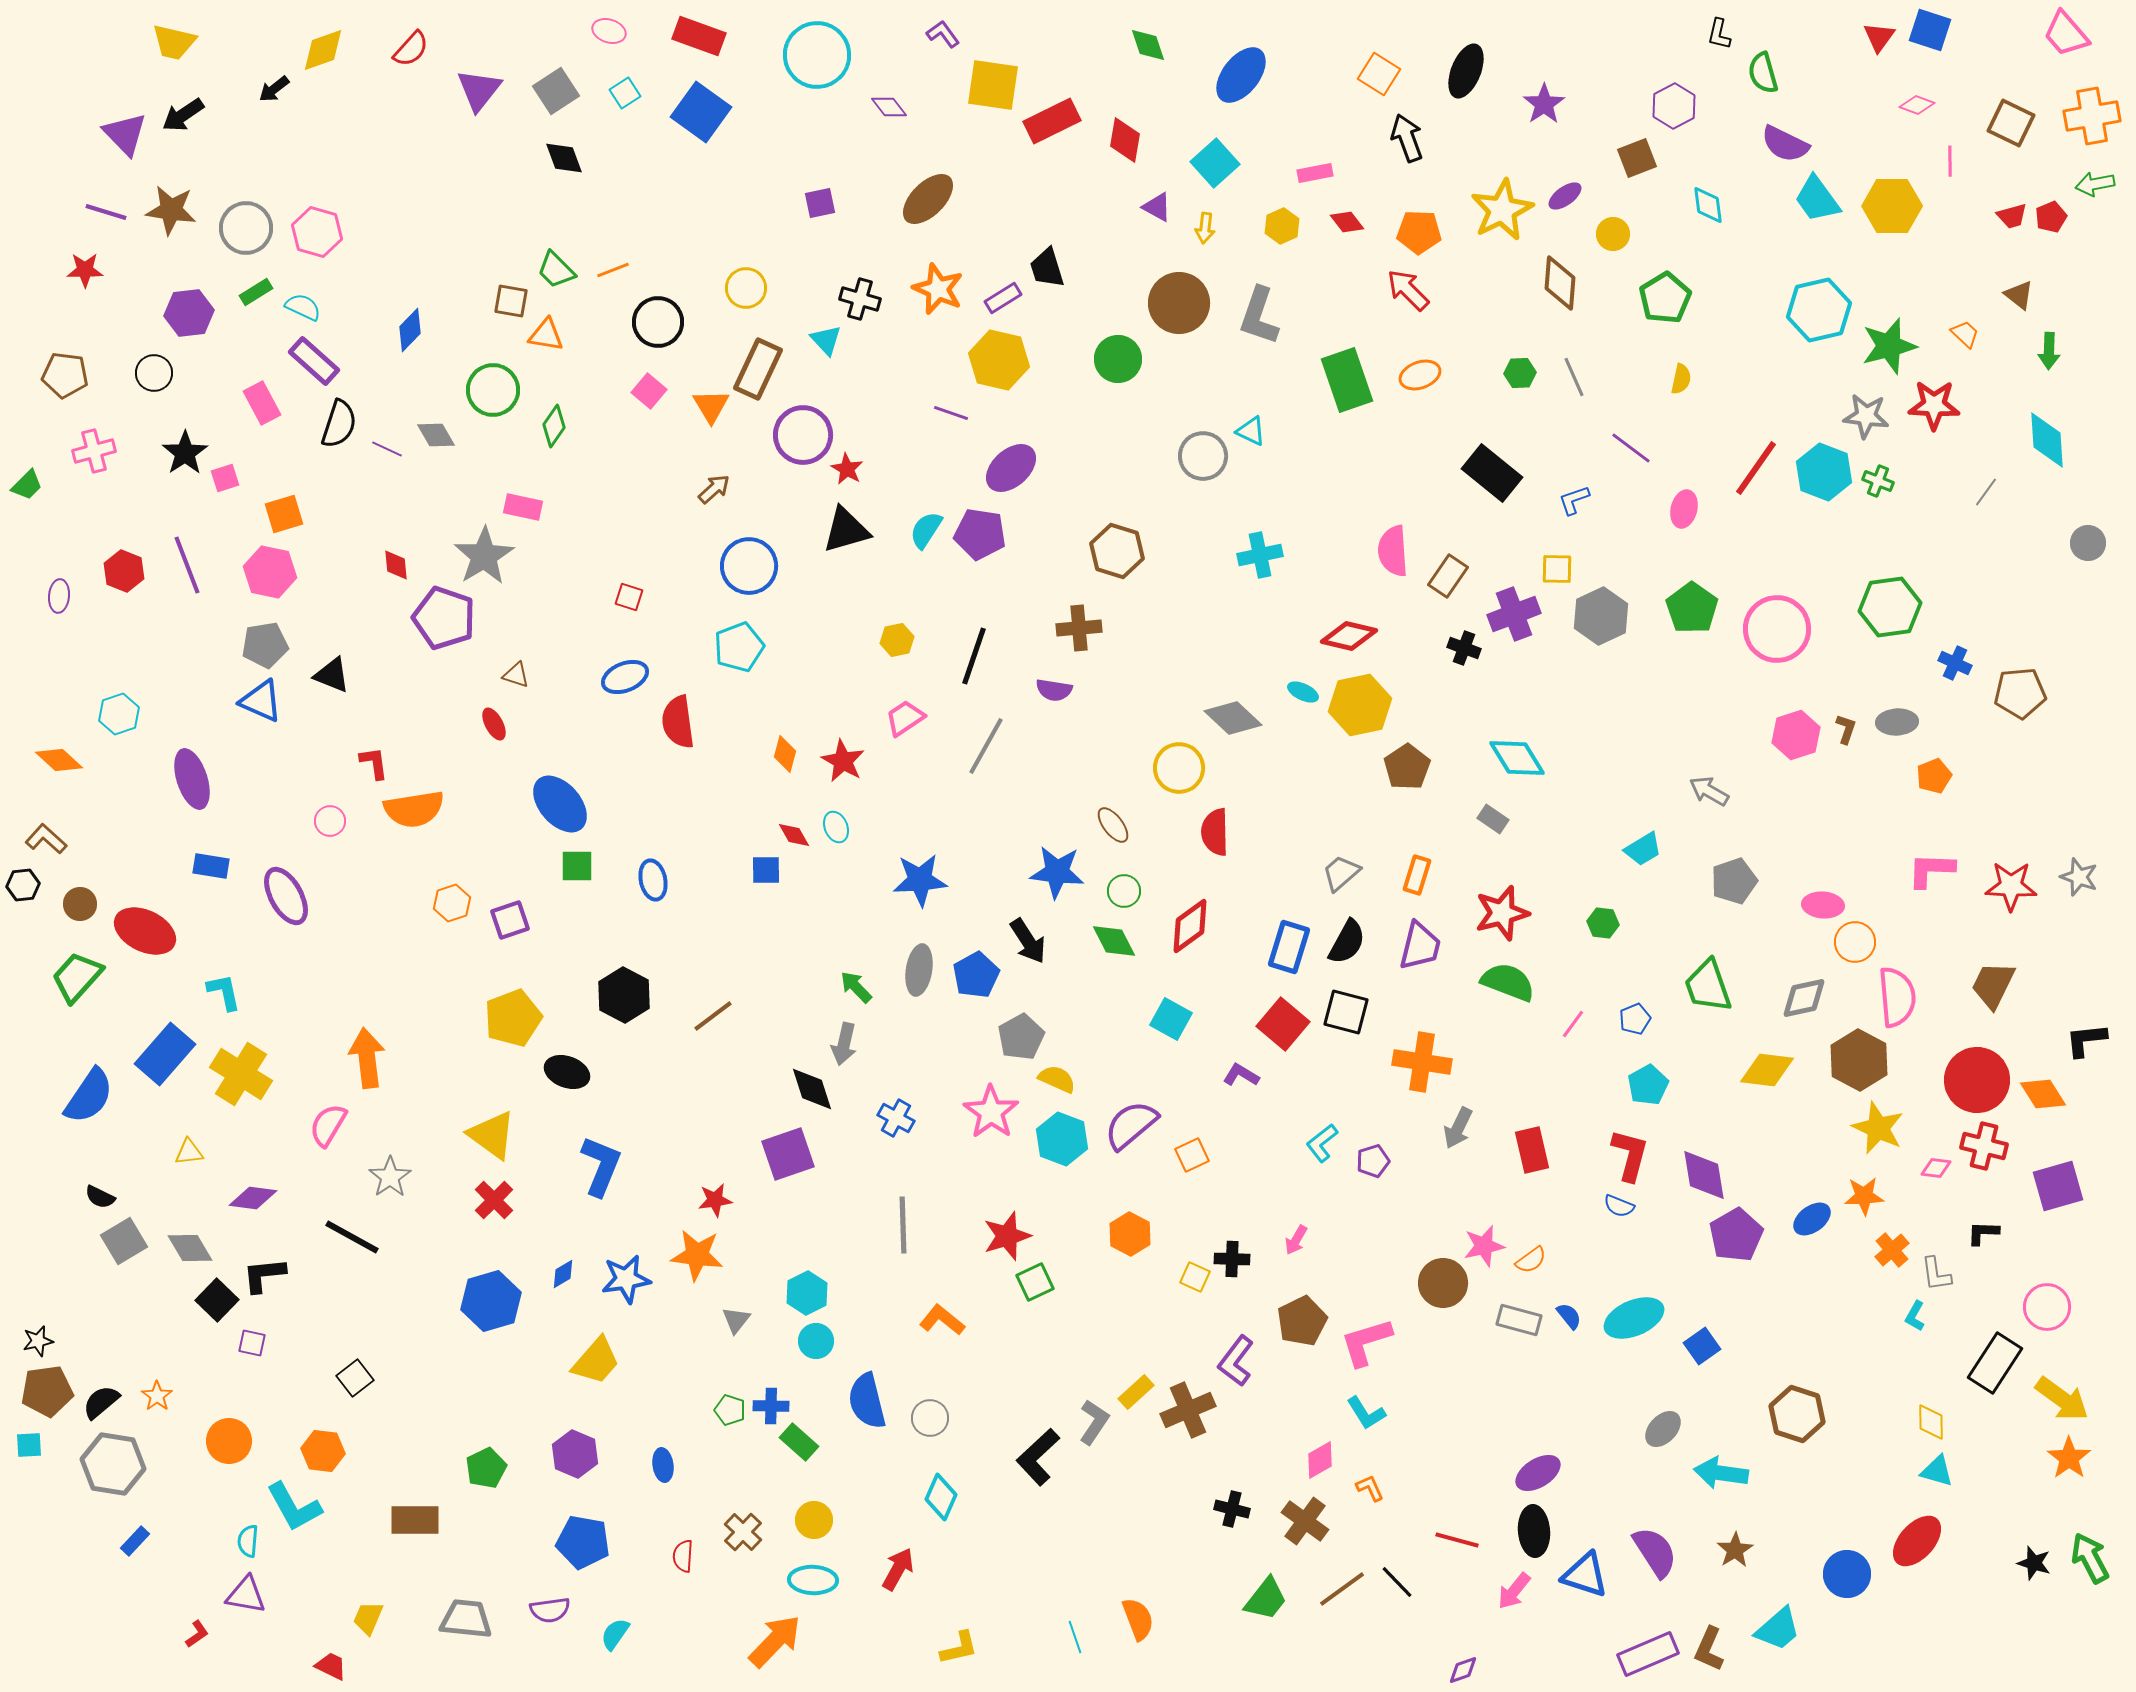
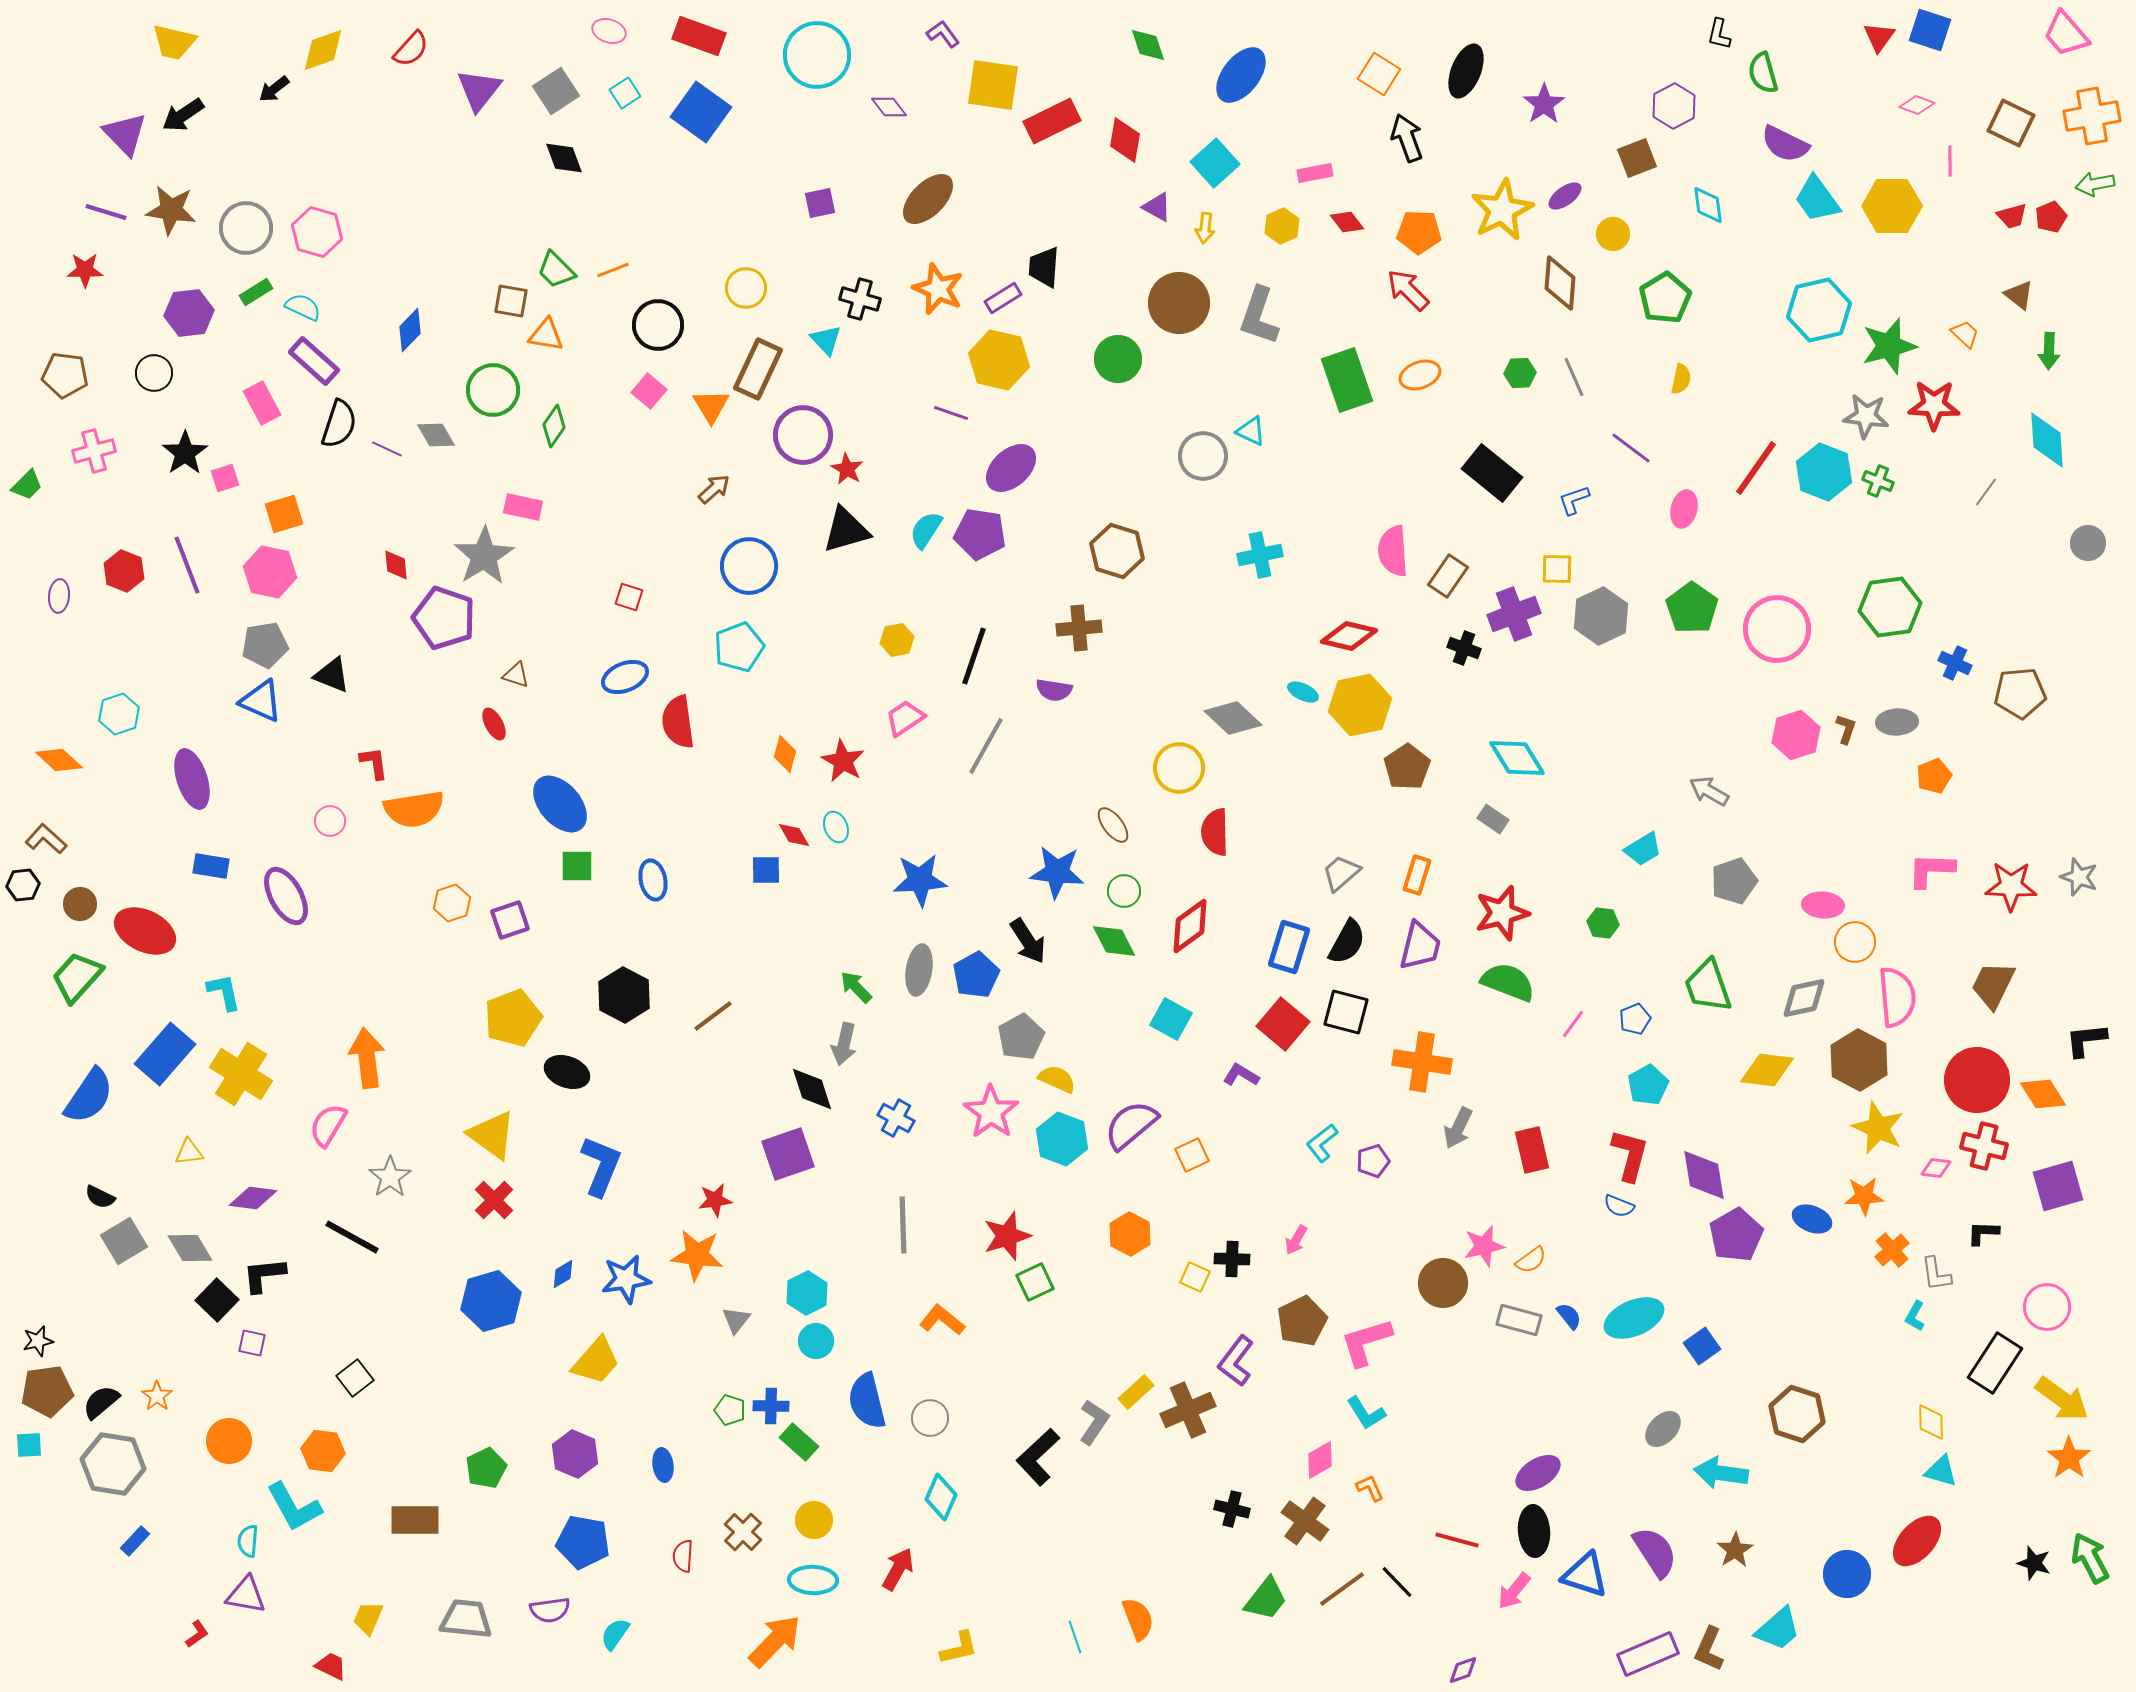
black trapezoid at (1047, 268): moved 3 px left, 1 px up; rotated 21 degrees clockwise
black circle at (658, 322): moved 3 px down
blue ellipse at (1812, 1219): rotated 57 degrees clockwise
cyan triangle at (1937, 1471): moved 4 px right
